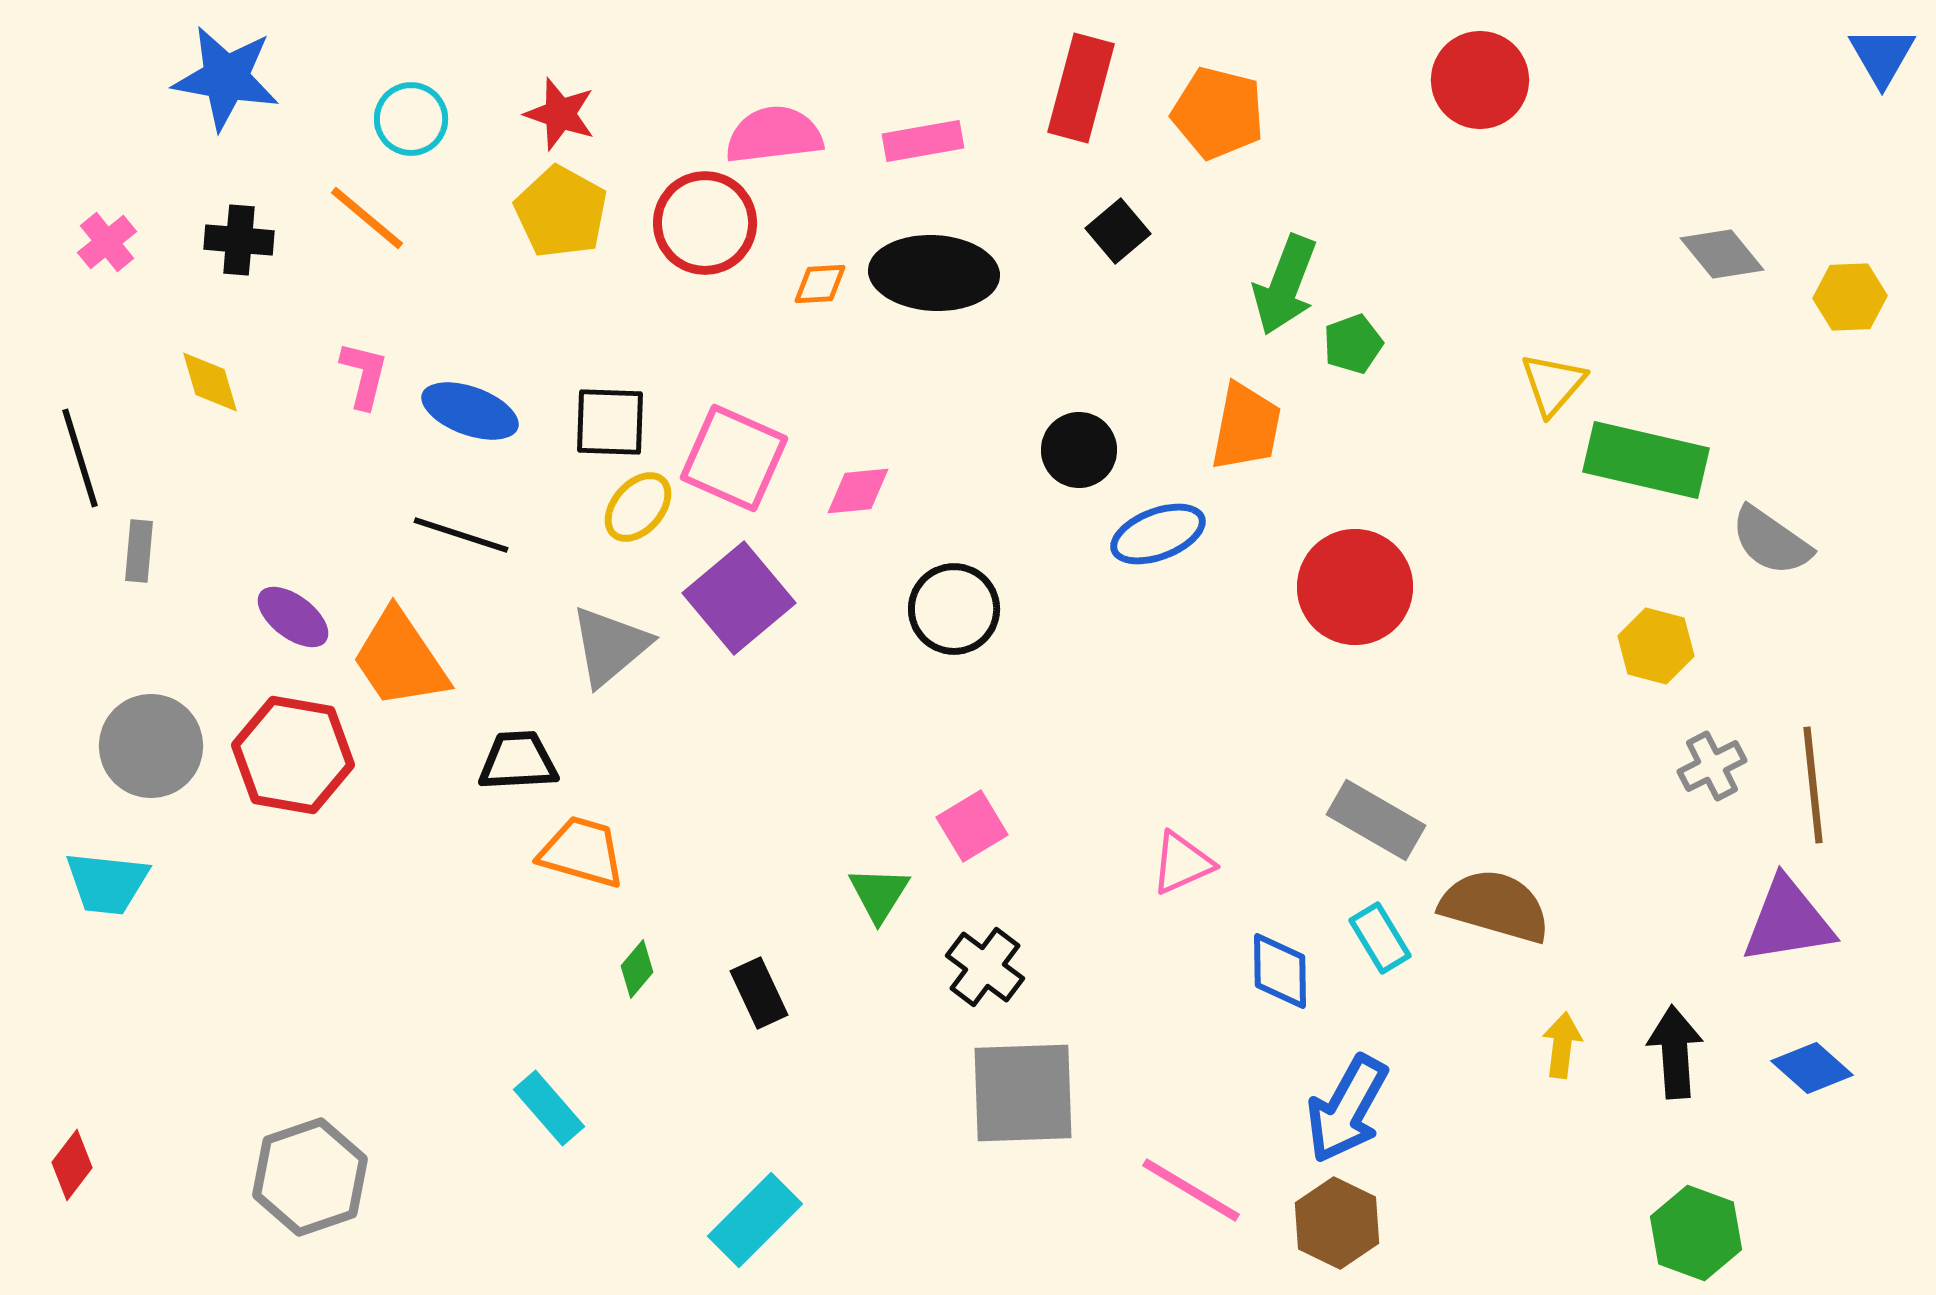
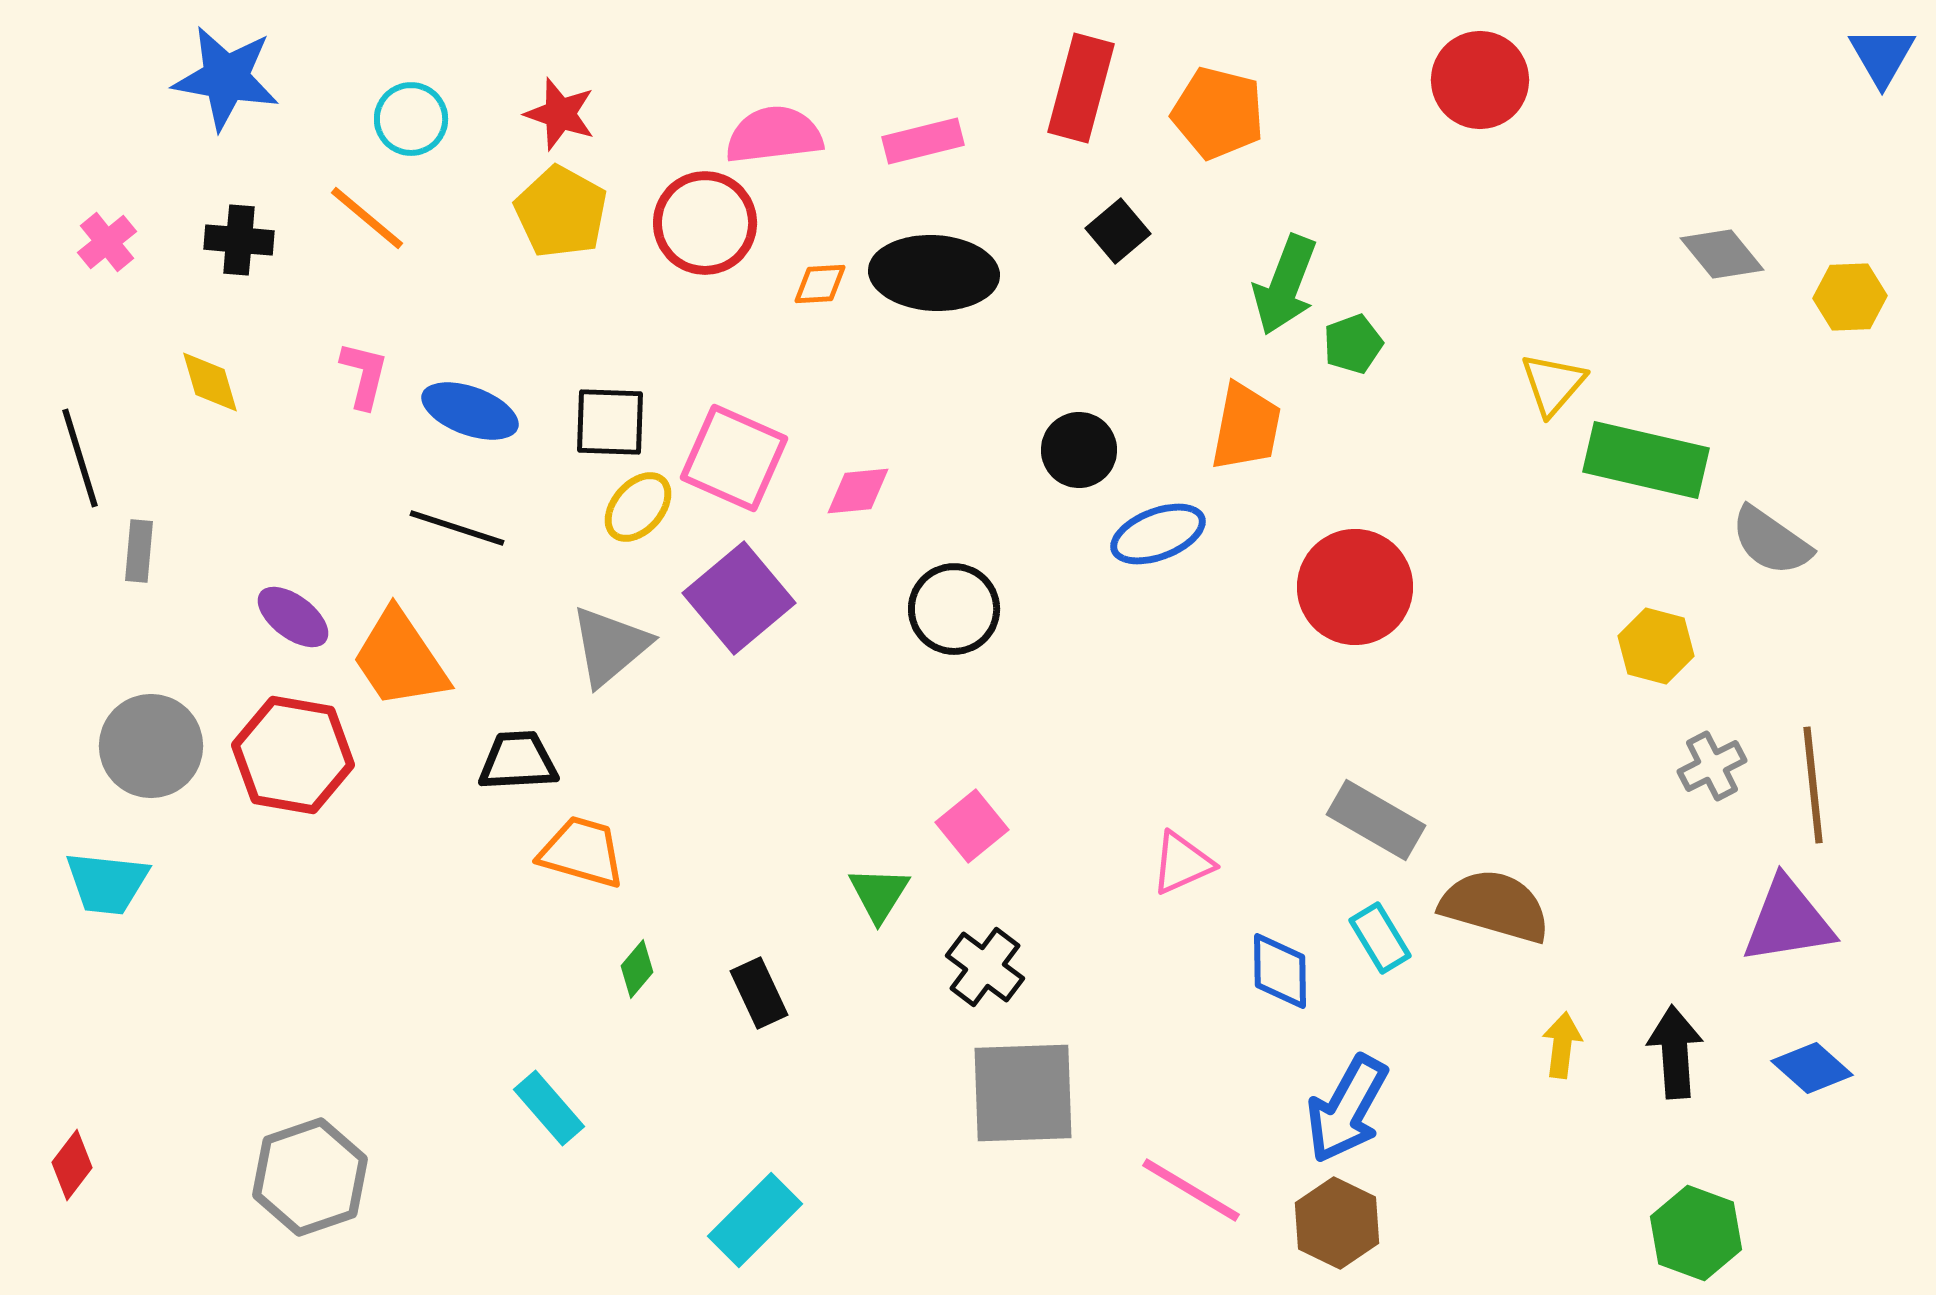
pink rectangle at (923, 141): rotated 4 degrees counterclockwise
black line at (461, 535): moved 4 px left, 7 px up
pink square at (972, 826): rotated 8 degrees counterclockwise
